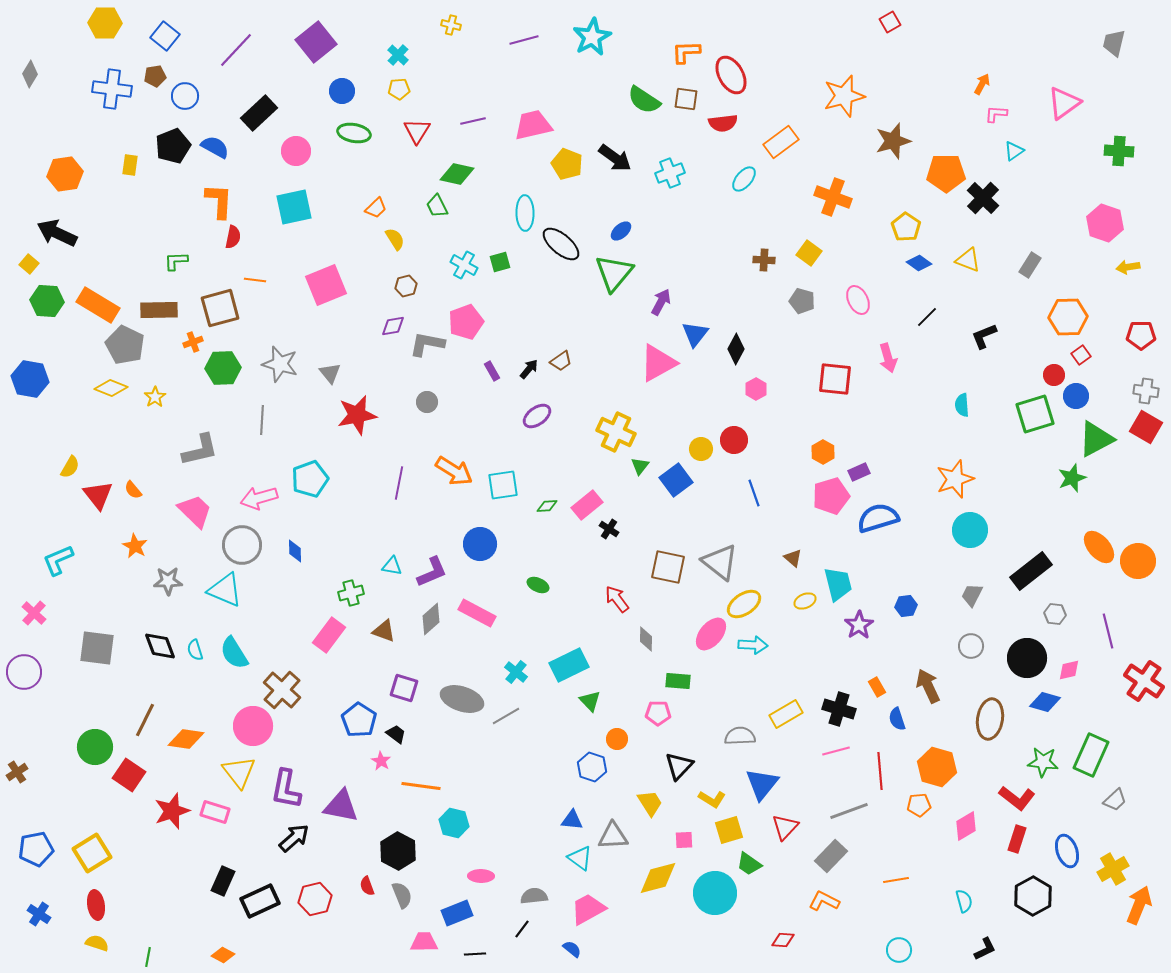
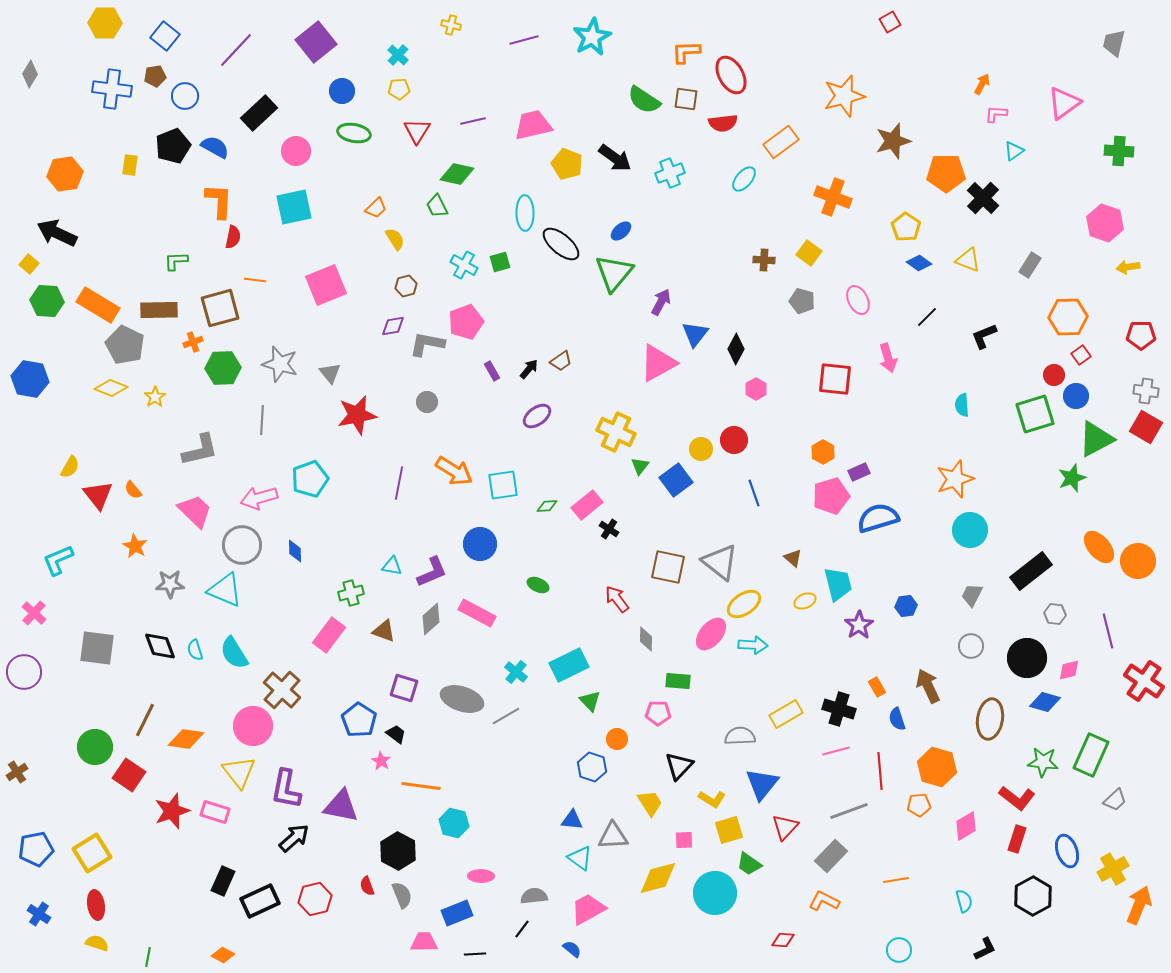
gray star at (168, 581): moved 2 px right, 3 px down
